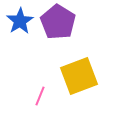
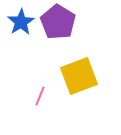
blue star: moved 1 px right, 1 px down
